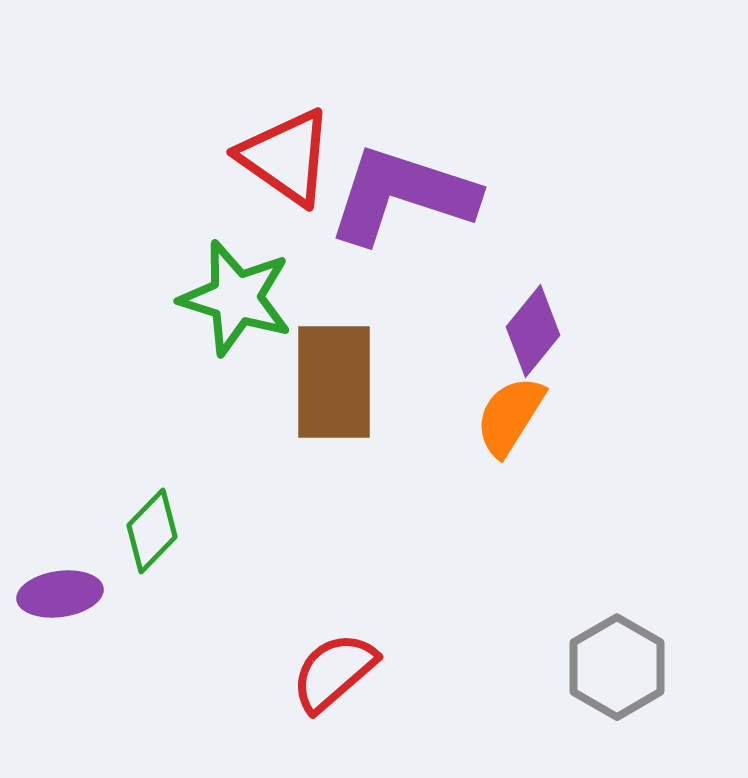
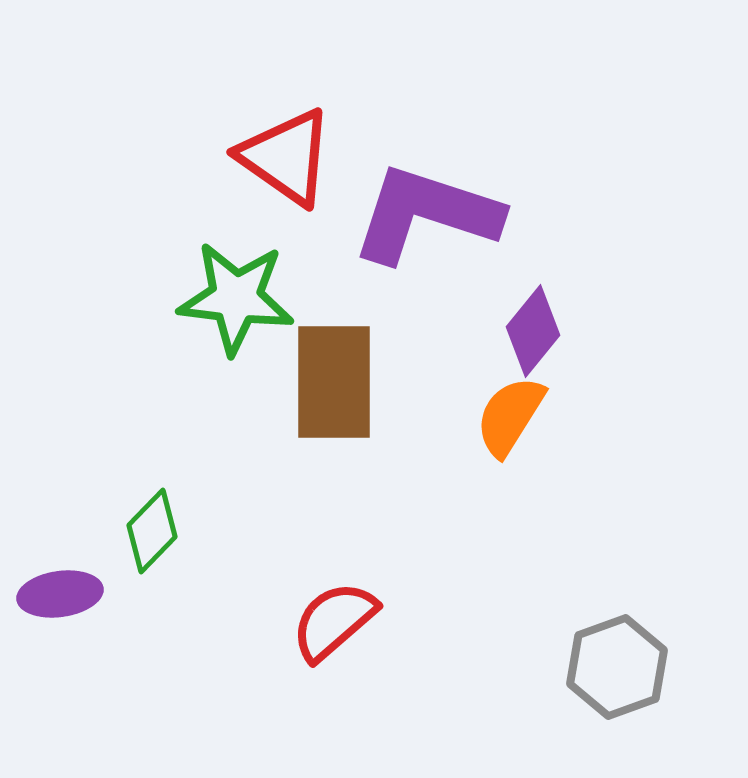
purple L-shape: moved 24 px right, 19 px down
green star: rotated 10 degrees counterclockwise
gray hexagon: rotated 10 degrees clockwise
red semicircle: moved 51 px up
